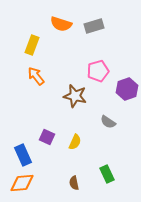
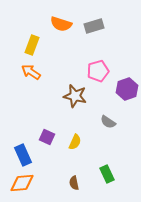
orange arrow: moved 5 px left, 4 px up; rotated 18 degrees counterclockwise
